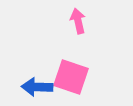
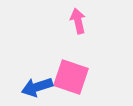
blue arrow: rotated 20 degrees counterclockwise
